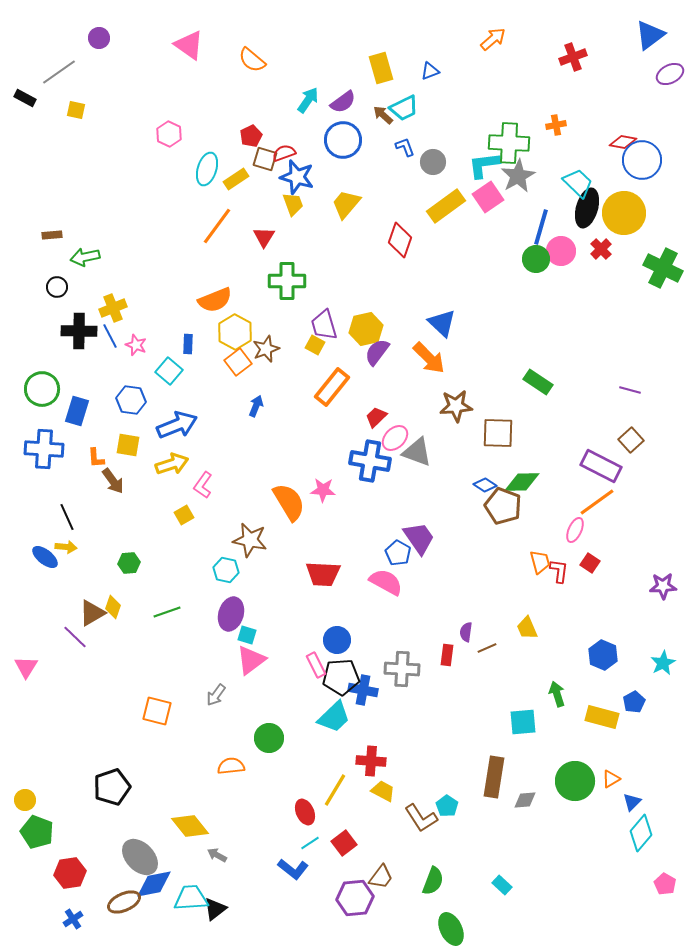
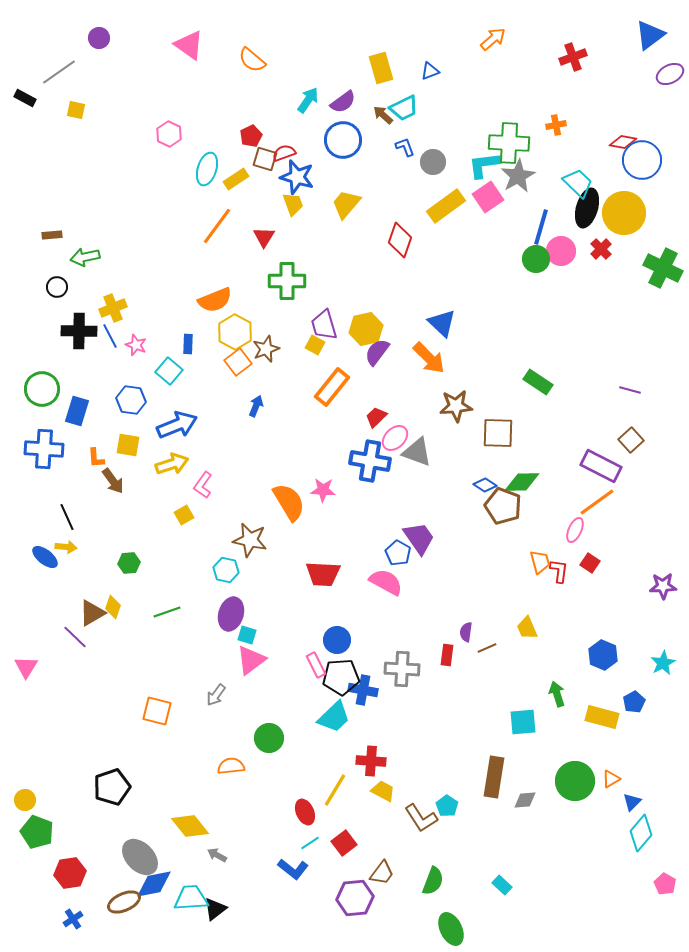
brown trapezoid at (381, 877): moved 1 px right, 4 px up
